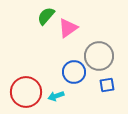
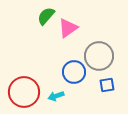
red circle: moved 2 px left
